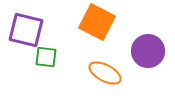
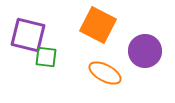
orange square: moved 1 px right, 3 px down
purple square: moved 2 px right, 5 px down
purple circle: moved 3 px left
